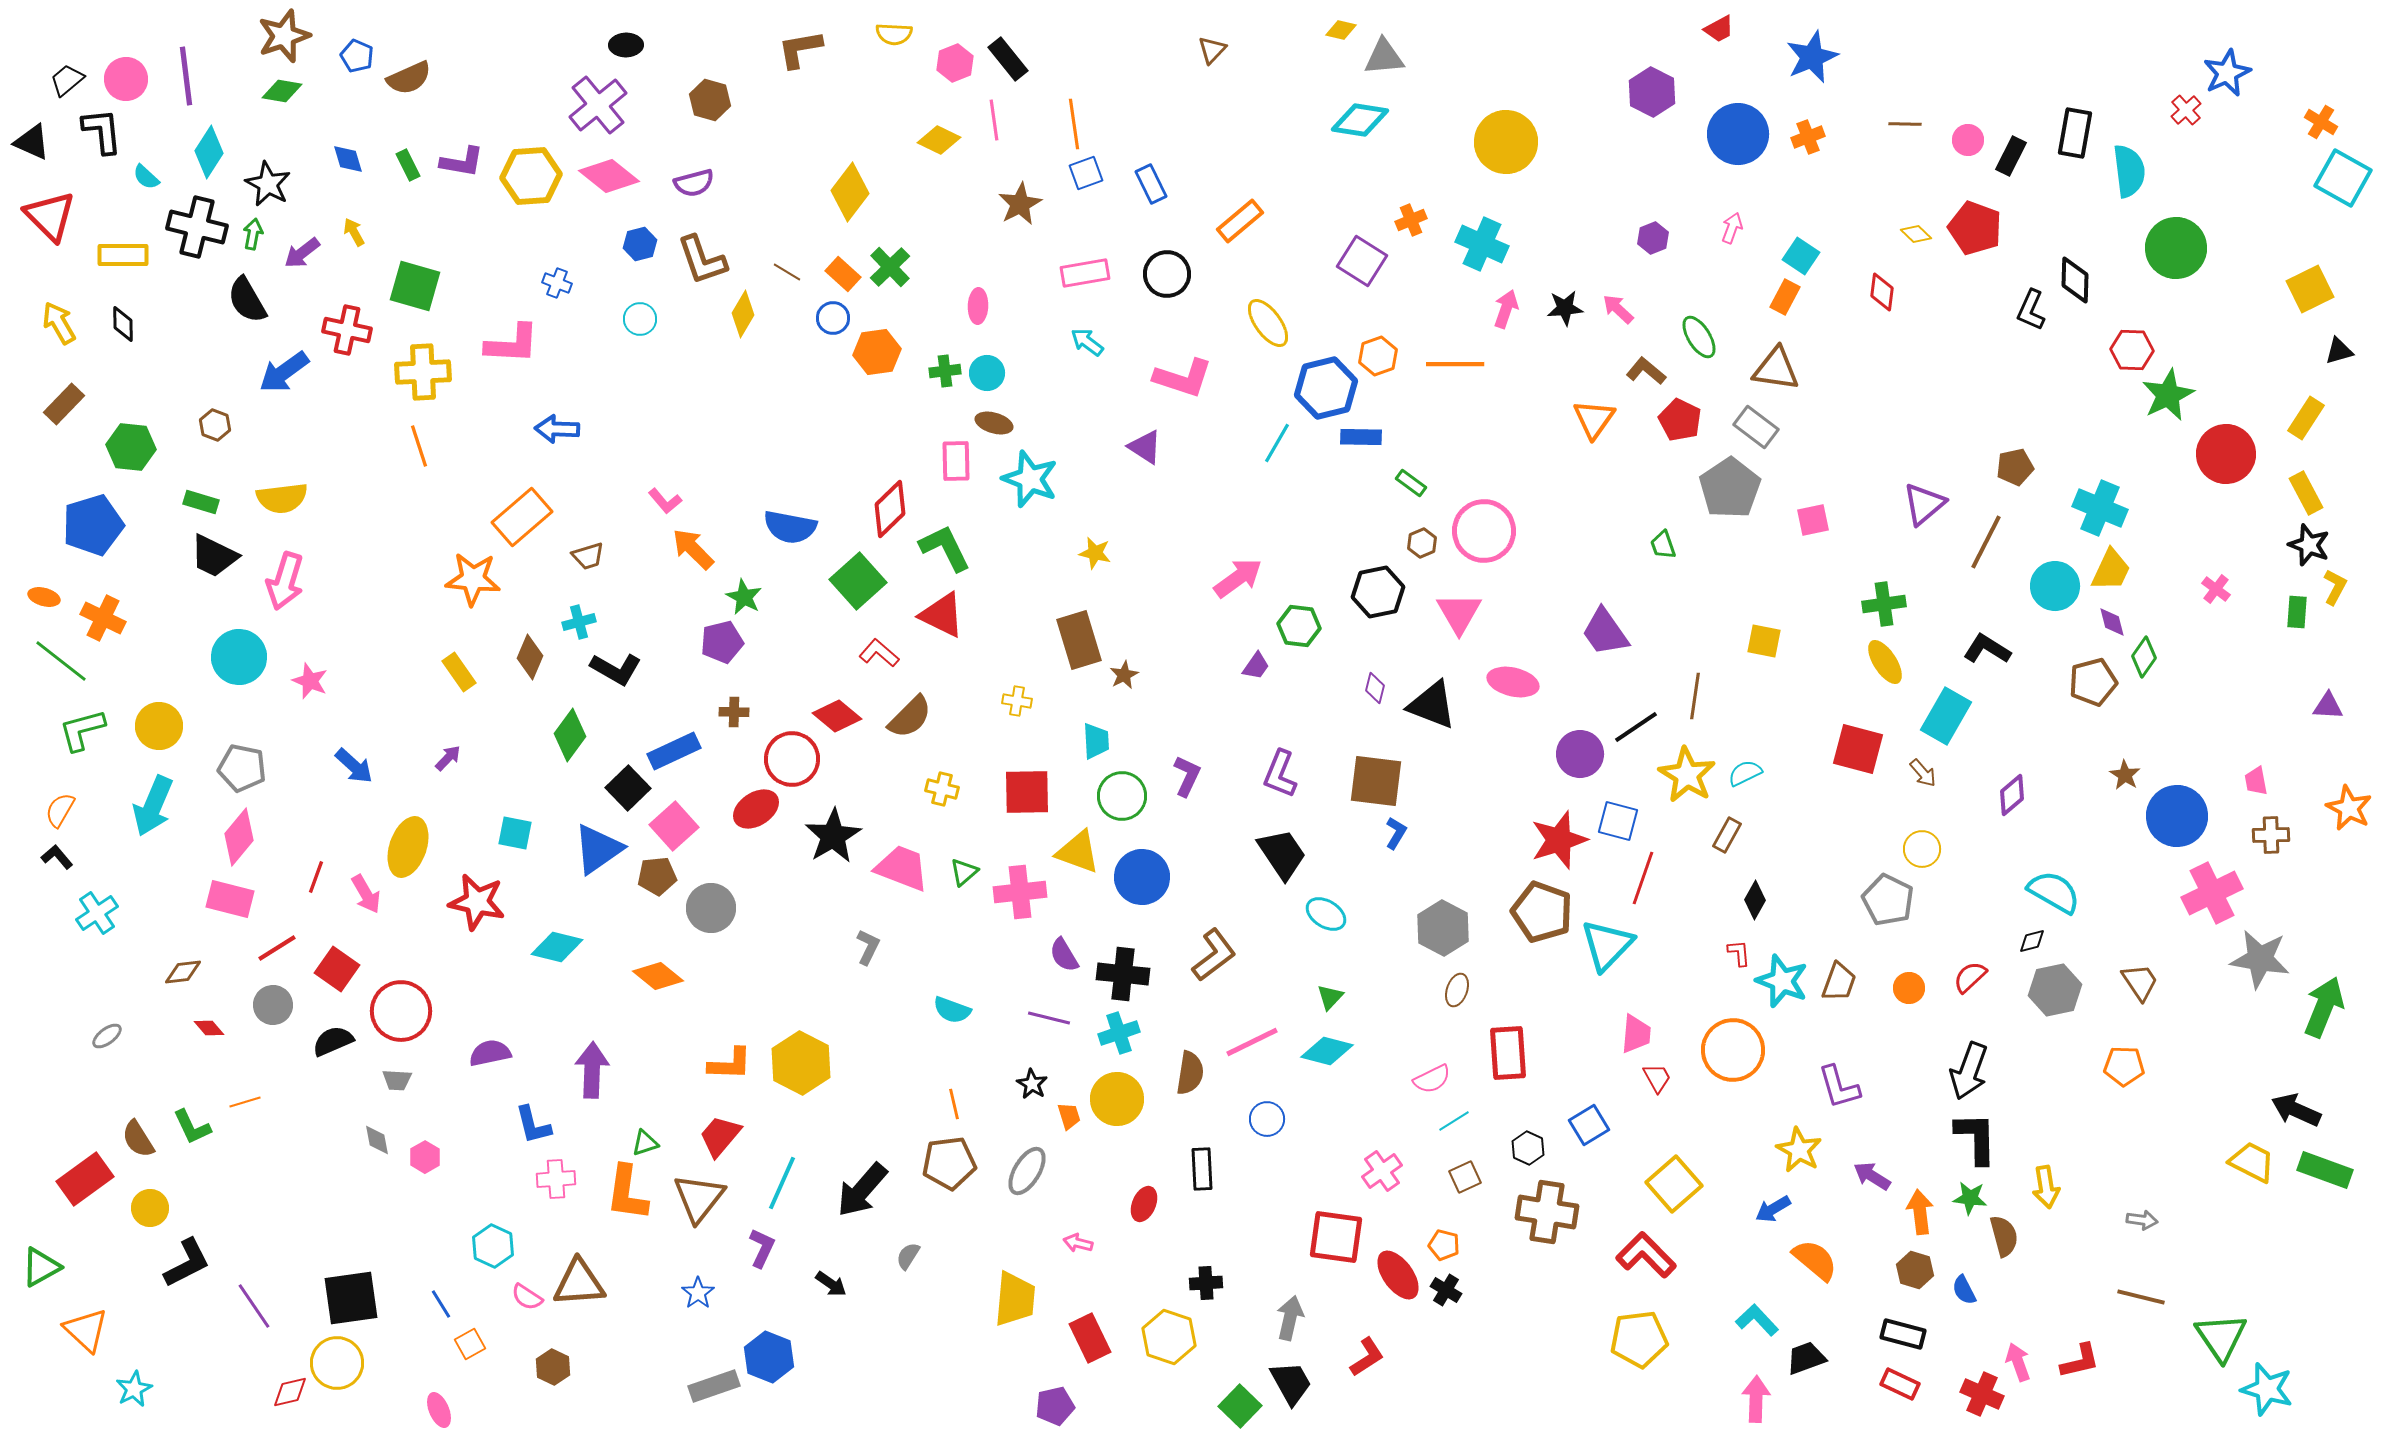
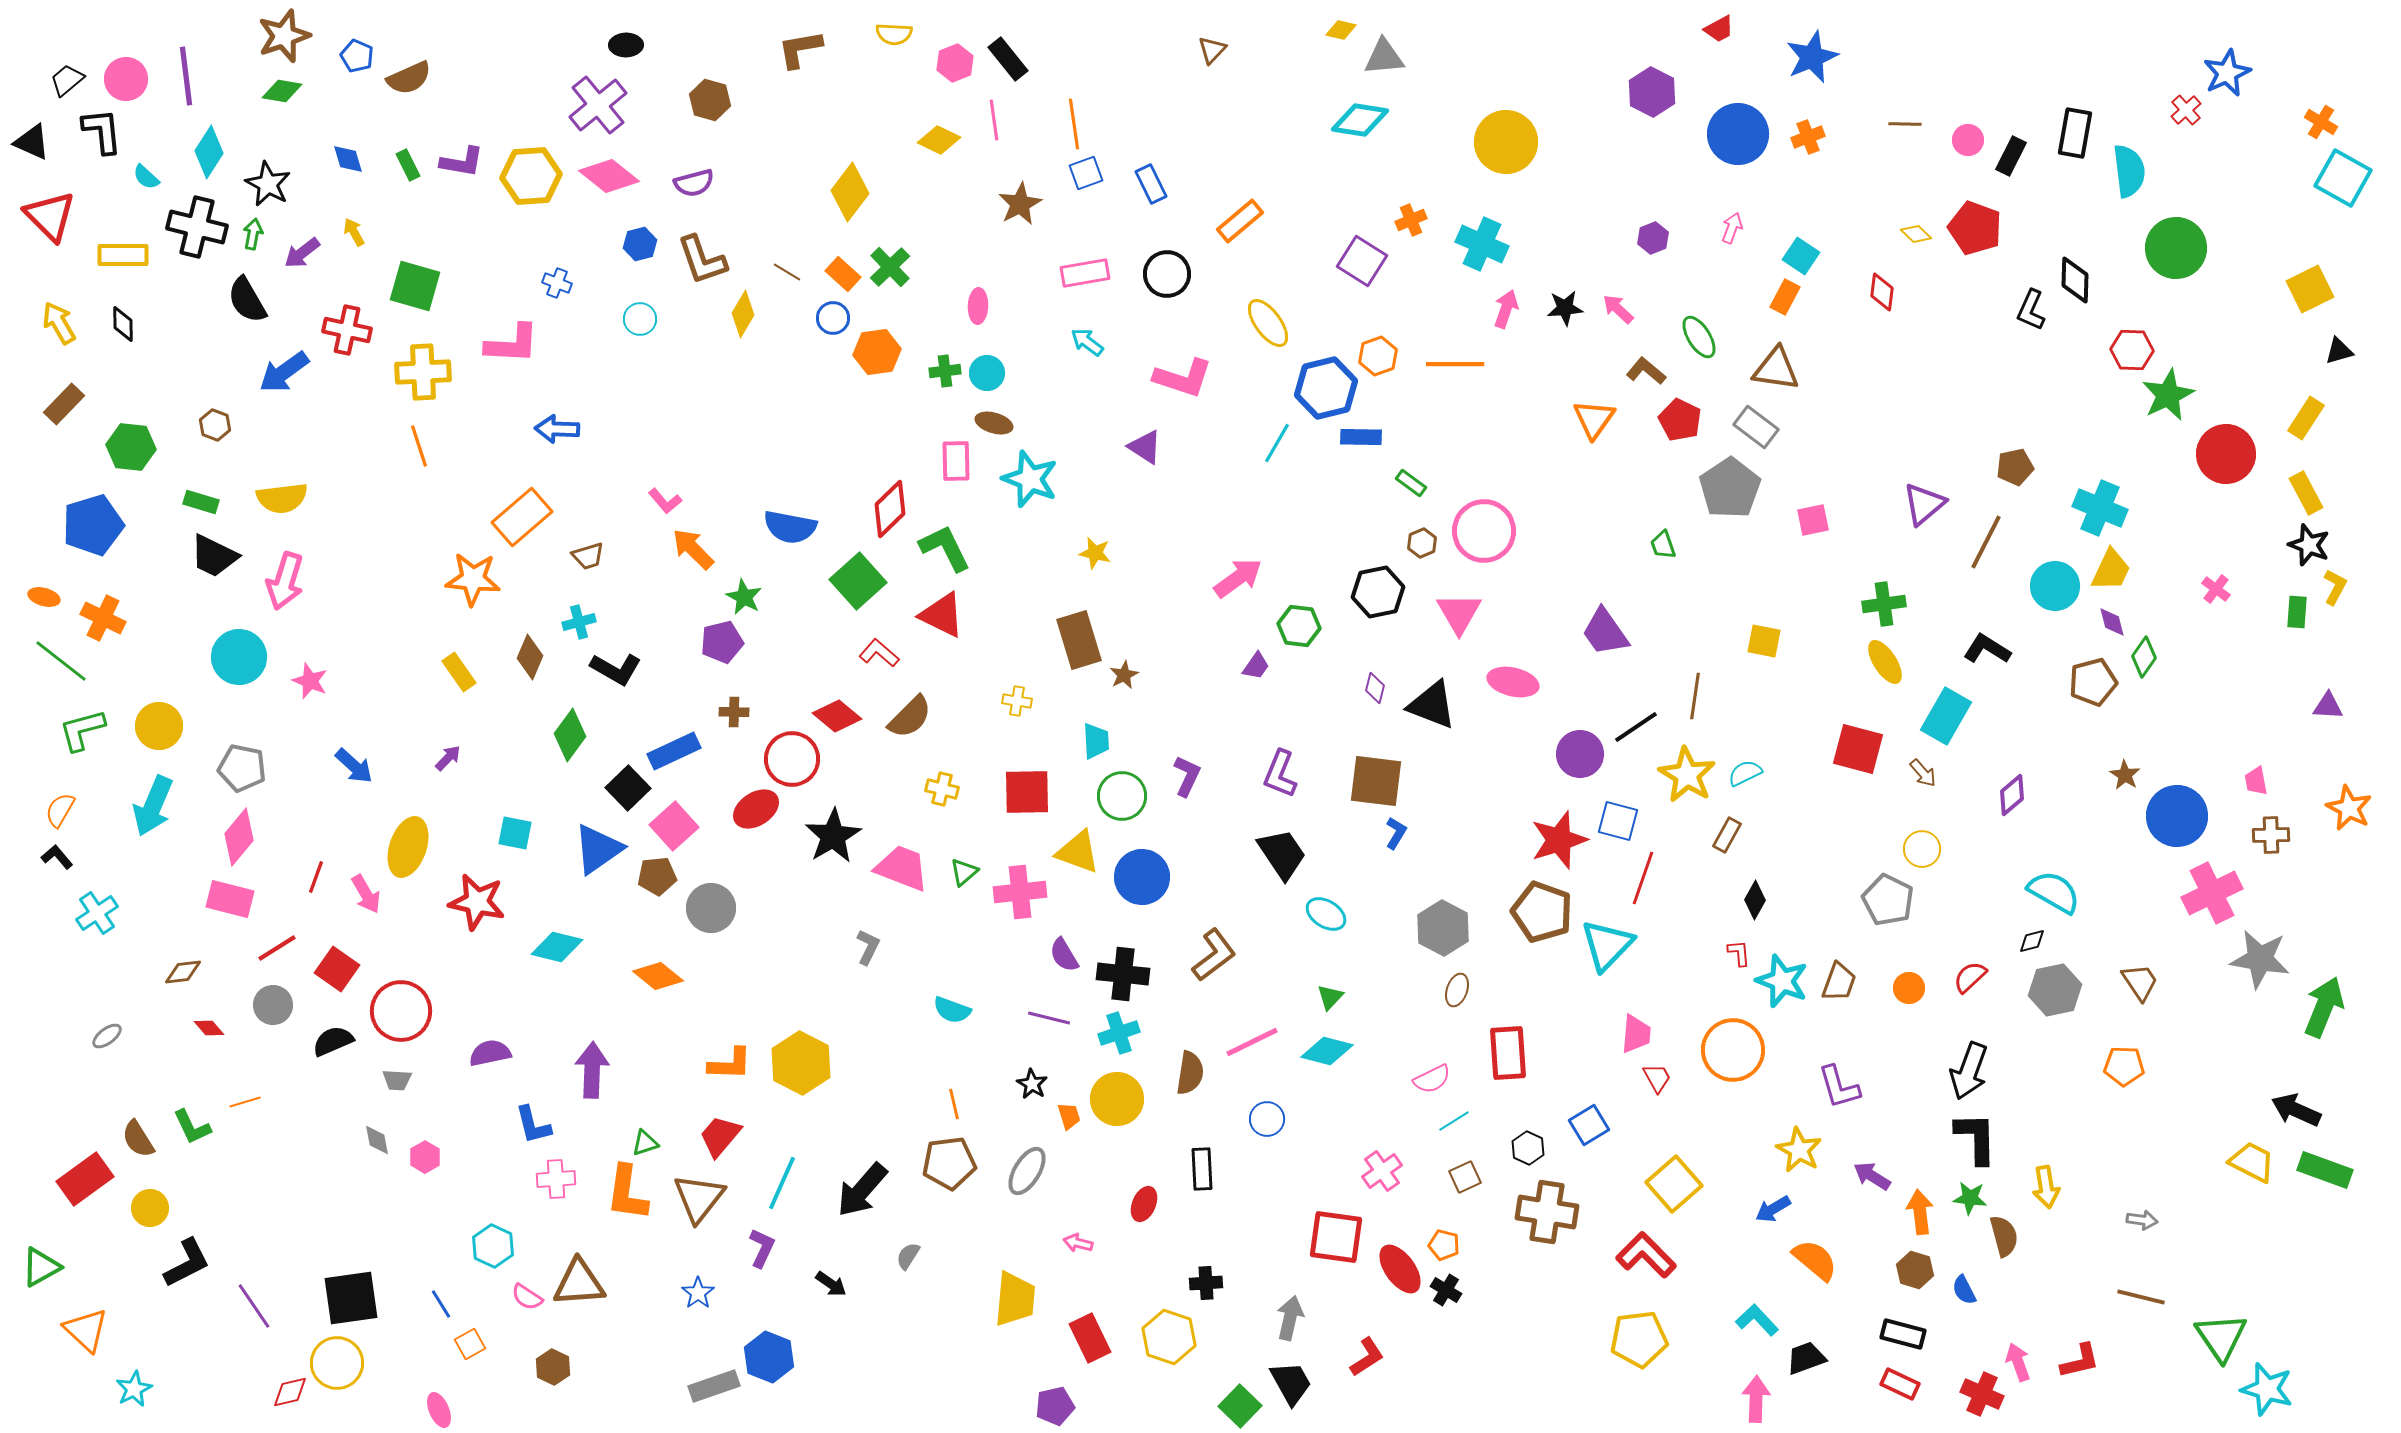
red ellipse at (1398, 1275): moved 2 px right, 6 px up
